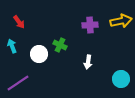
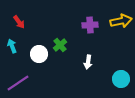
green cross: rotated 24 degrees clockwise
